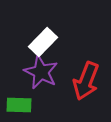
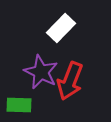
white rectangle: moved 18 px right, 14 px up
red arrow: moved 16 px left
